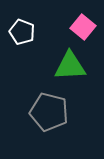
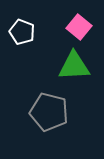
pink square: moved 4 px left
green triangle: moved 4 px right
